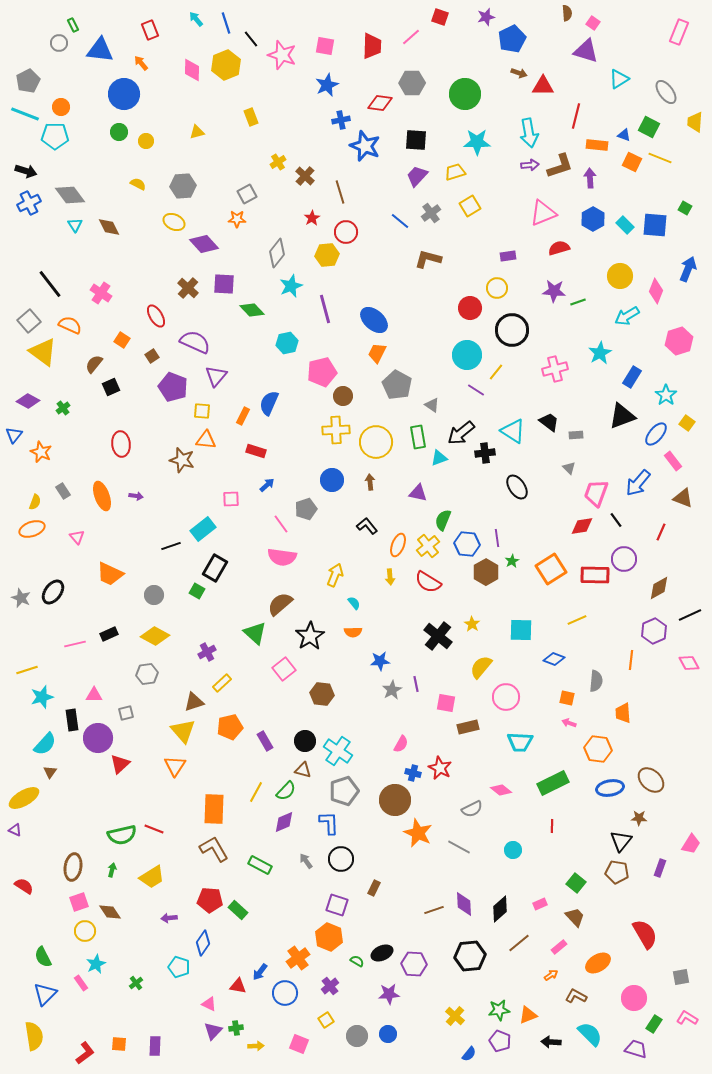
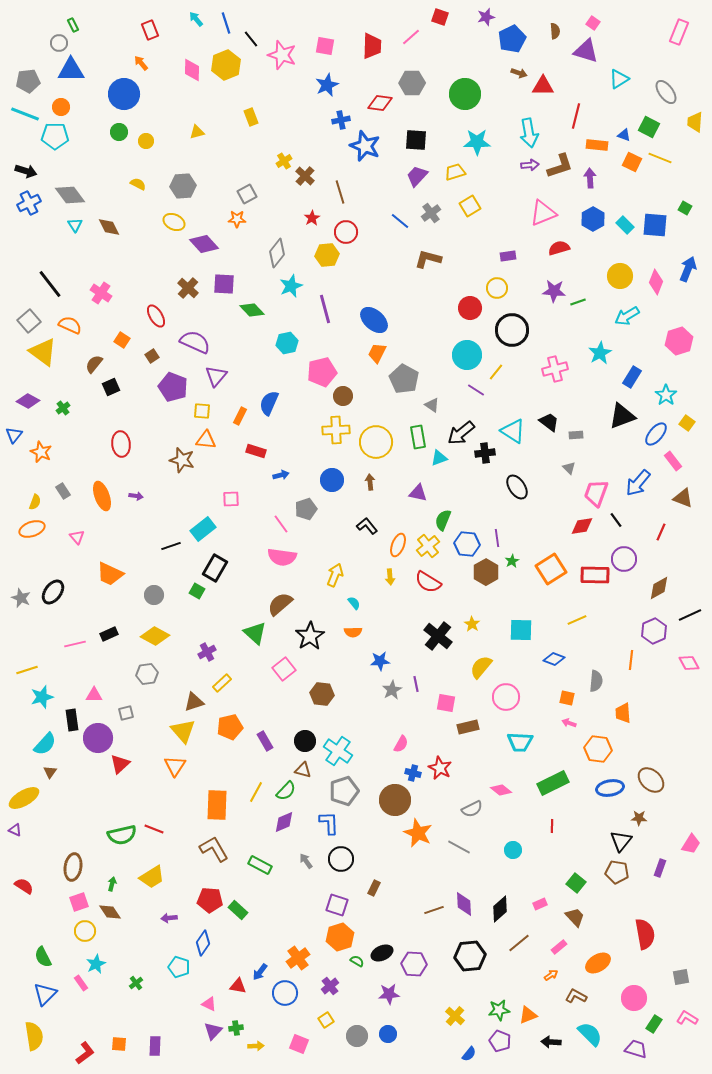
brown semicircle at (567, 13): moved 12 px left, 18 px down
blue triangle at (100, 50): moved 29 px left, 20 px down; rotated 8 degrees counterclockwise
gray pentagon at (28, 81): rotated 20 degrees clockwise
yellow cross at (278, 162): moved 6 px right, 1 px up
pink diamond at (656, 291): moved 9 px up
gray pentagon at (397, 385): moved 7 px right, 6 px up
orange rectangle at (243, 416): moved 3 px left
blue arrow at (267, 485): moved 14 px right, 10 px up; rotated 28 degrees clockwise
orange rectangle at (214, 809): moved 3 px right, 4 px up
green arrow at (112, 870): moved 14 px down
red semicircle at (645, 934): rotated 20 degrees clockwise
orange hexagon at (329, 937): moved 11 px right; rotated 20 degrees clockwise
